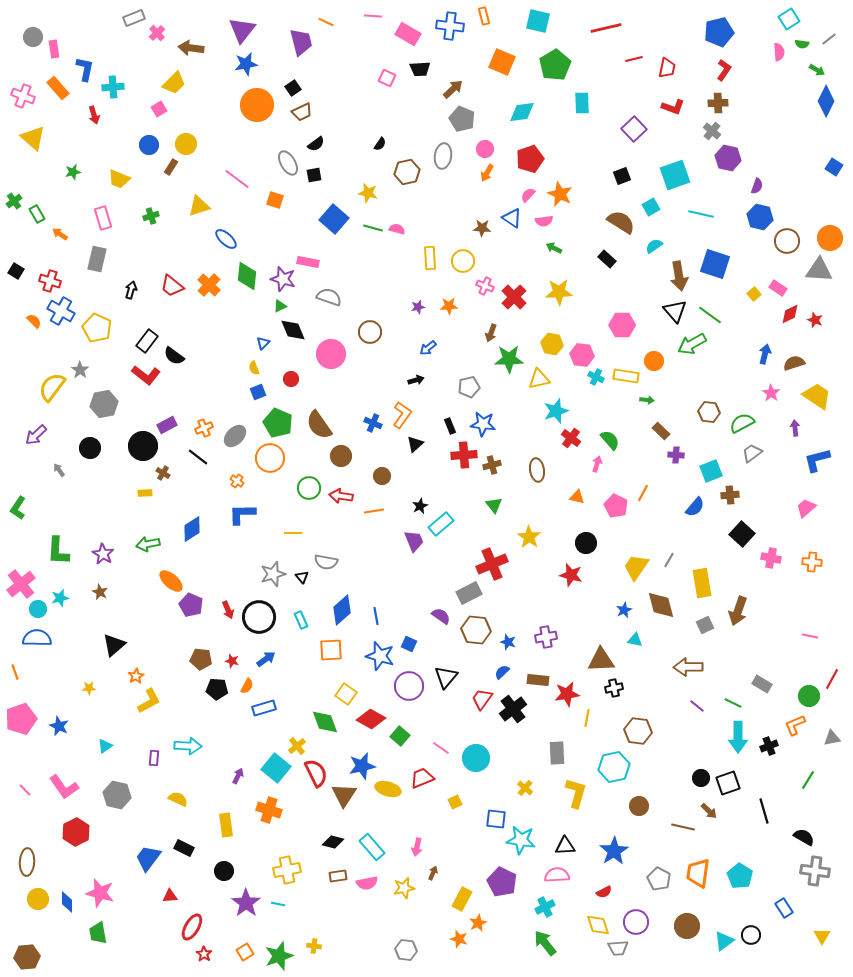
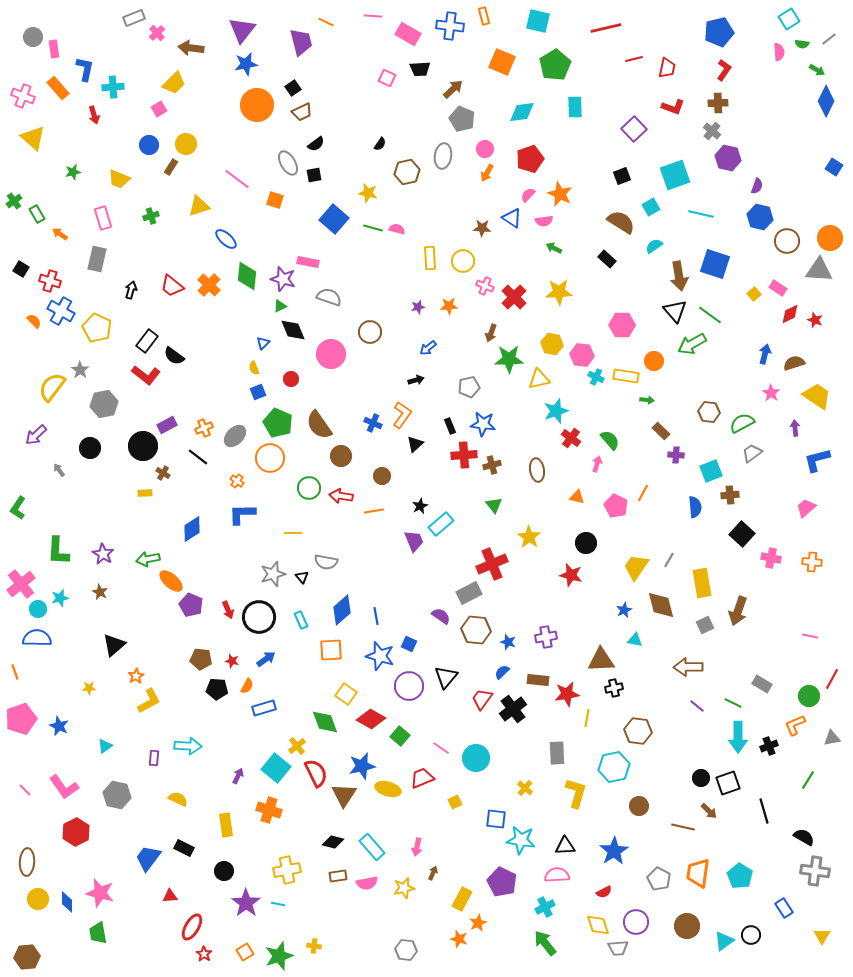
cyan rectangle at (582, 103): moved 7 px left, 4 px down
black square at (16, 271): moved 5 px right, 2 px up
blue semicircle at (695, 507): rotated 45 degrees counterclockwise
green arrow at (148, 544): moved 15 px down
